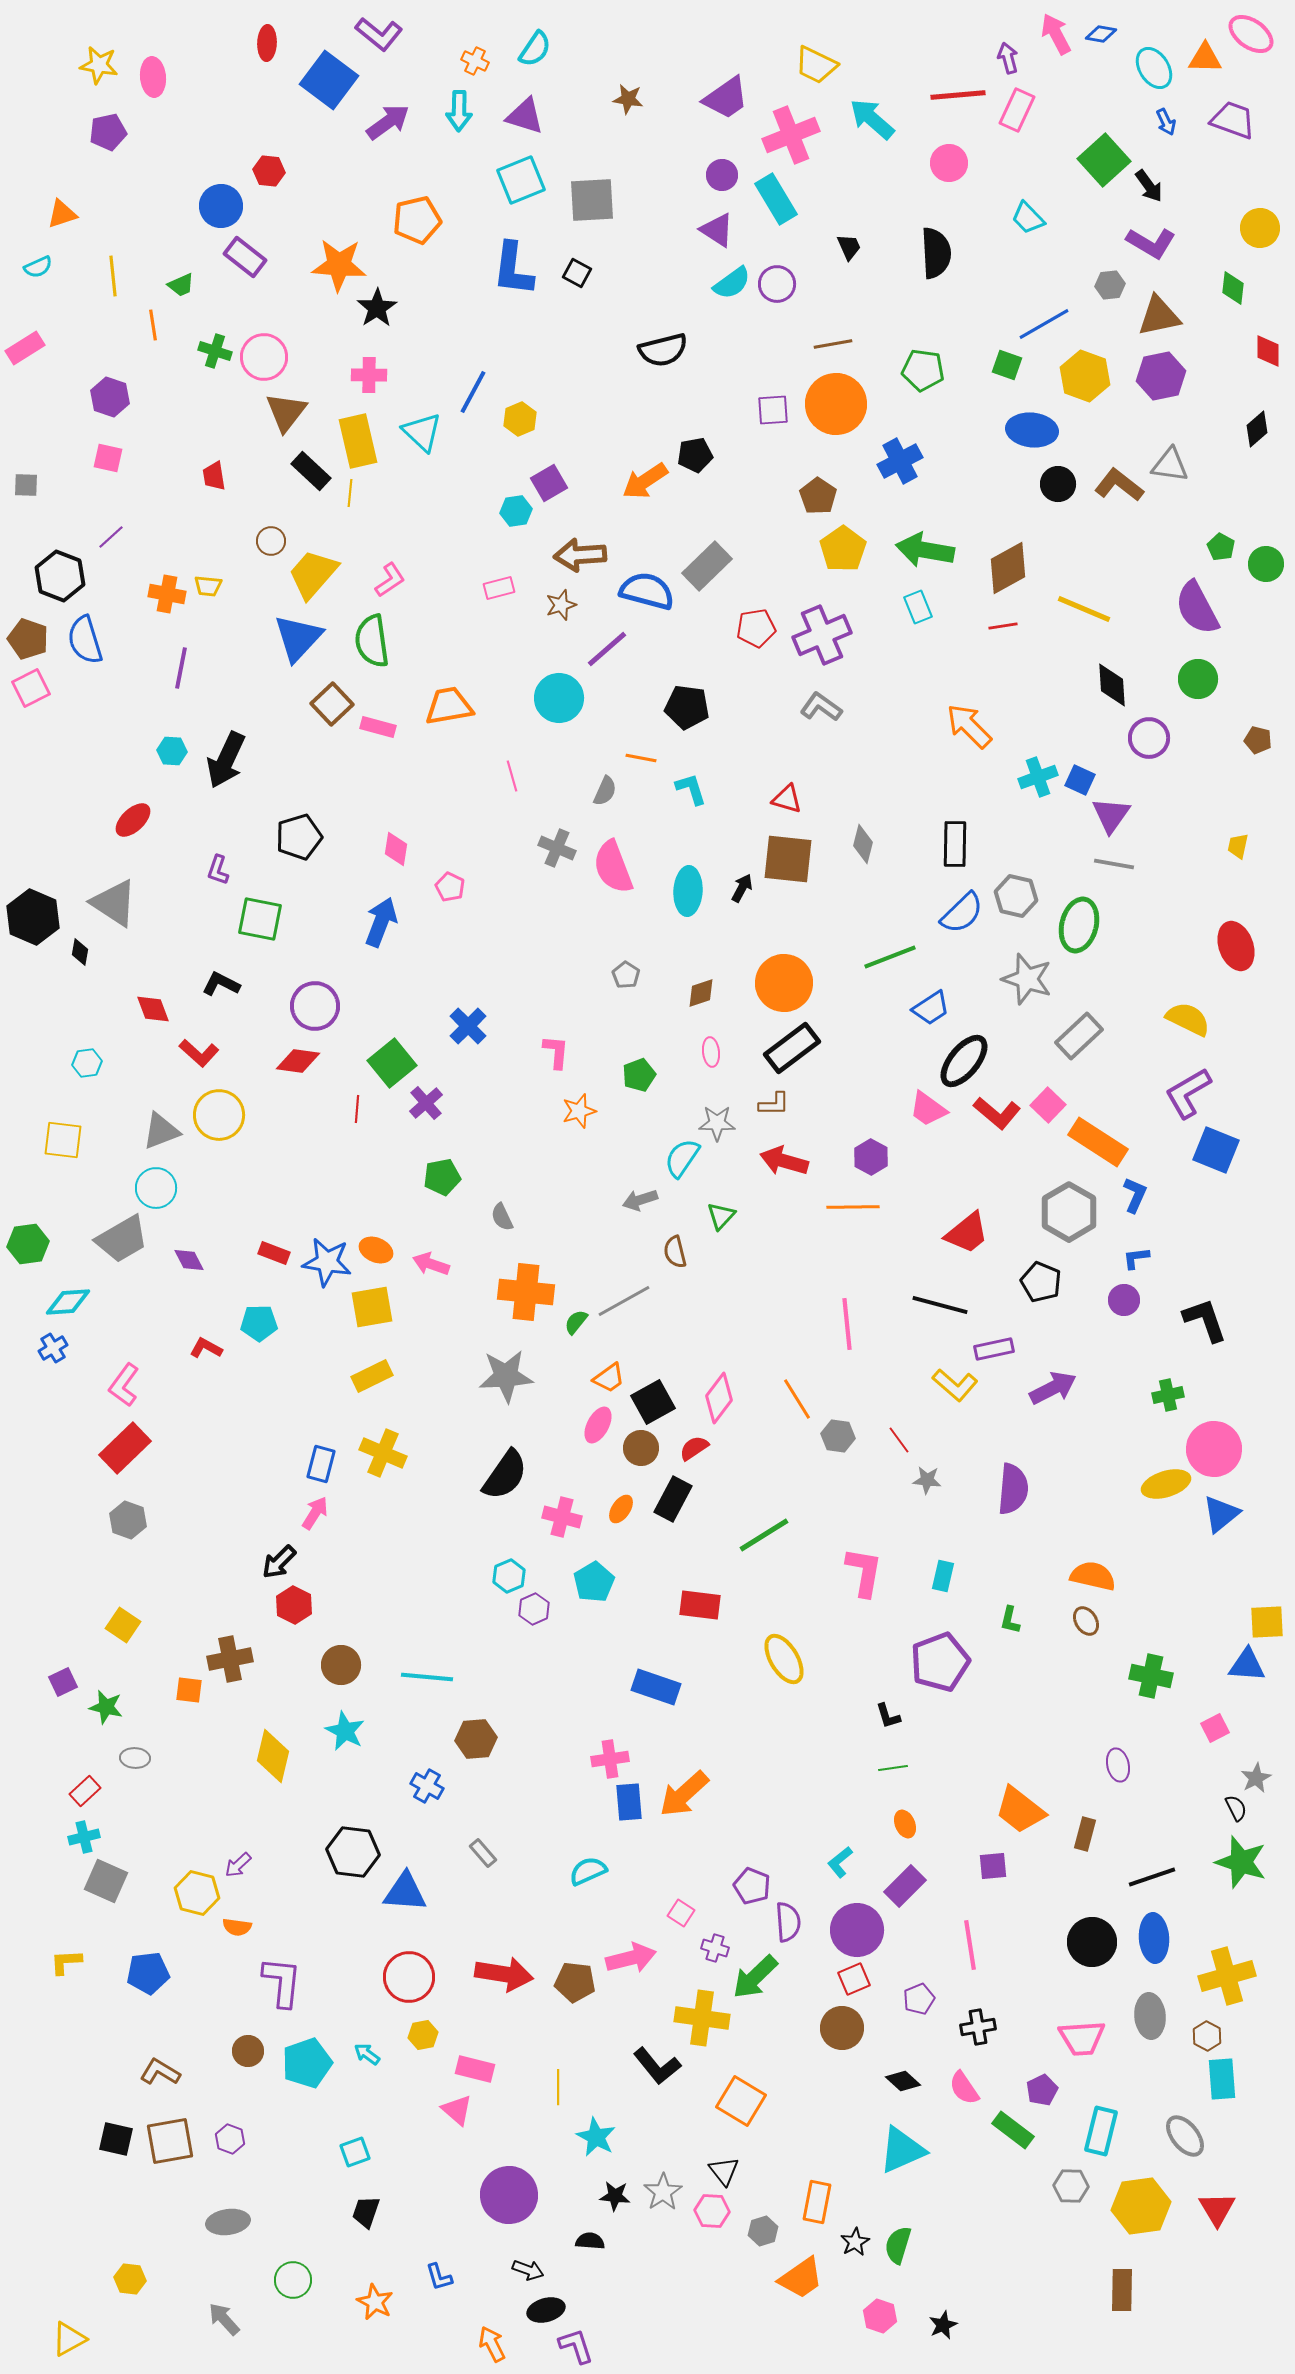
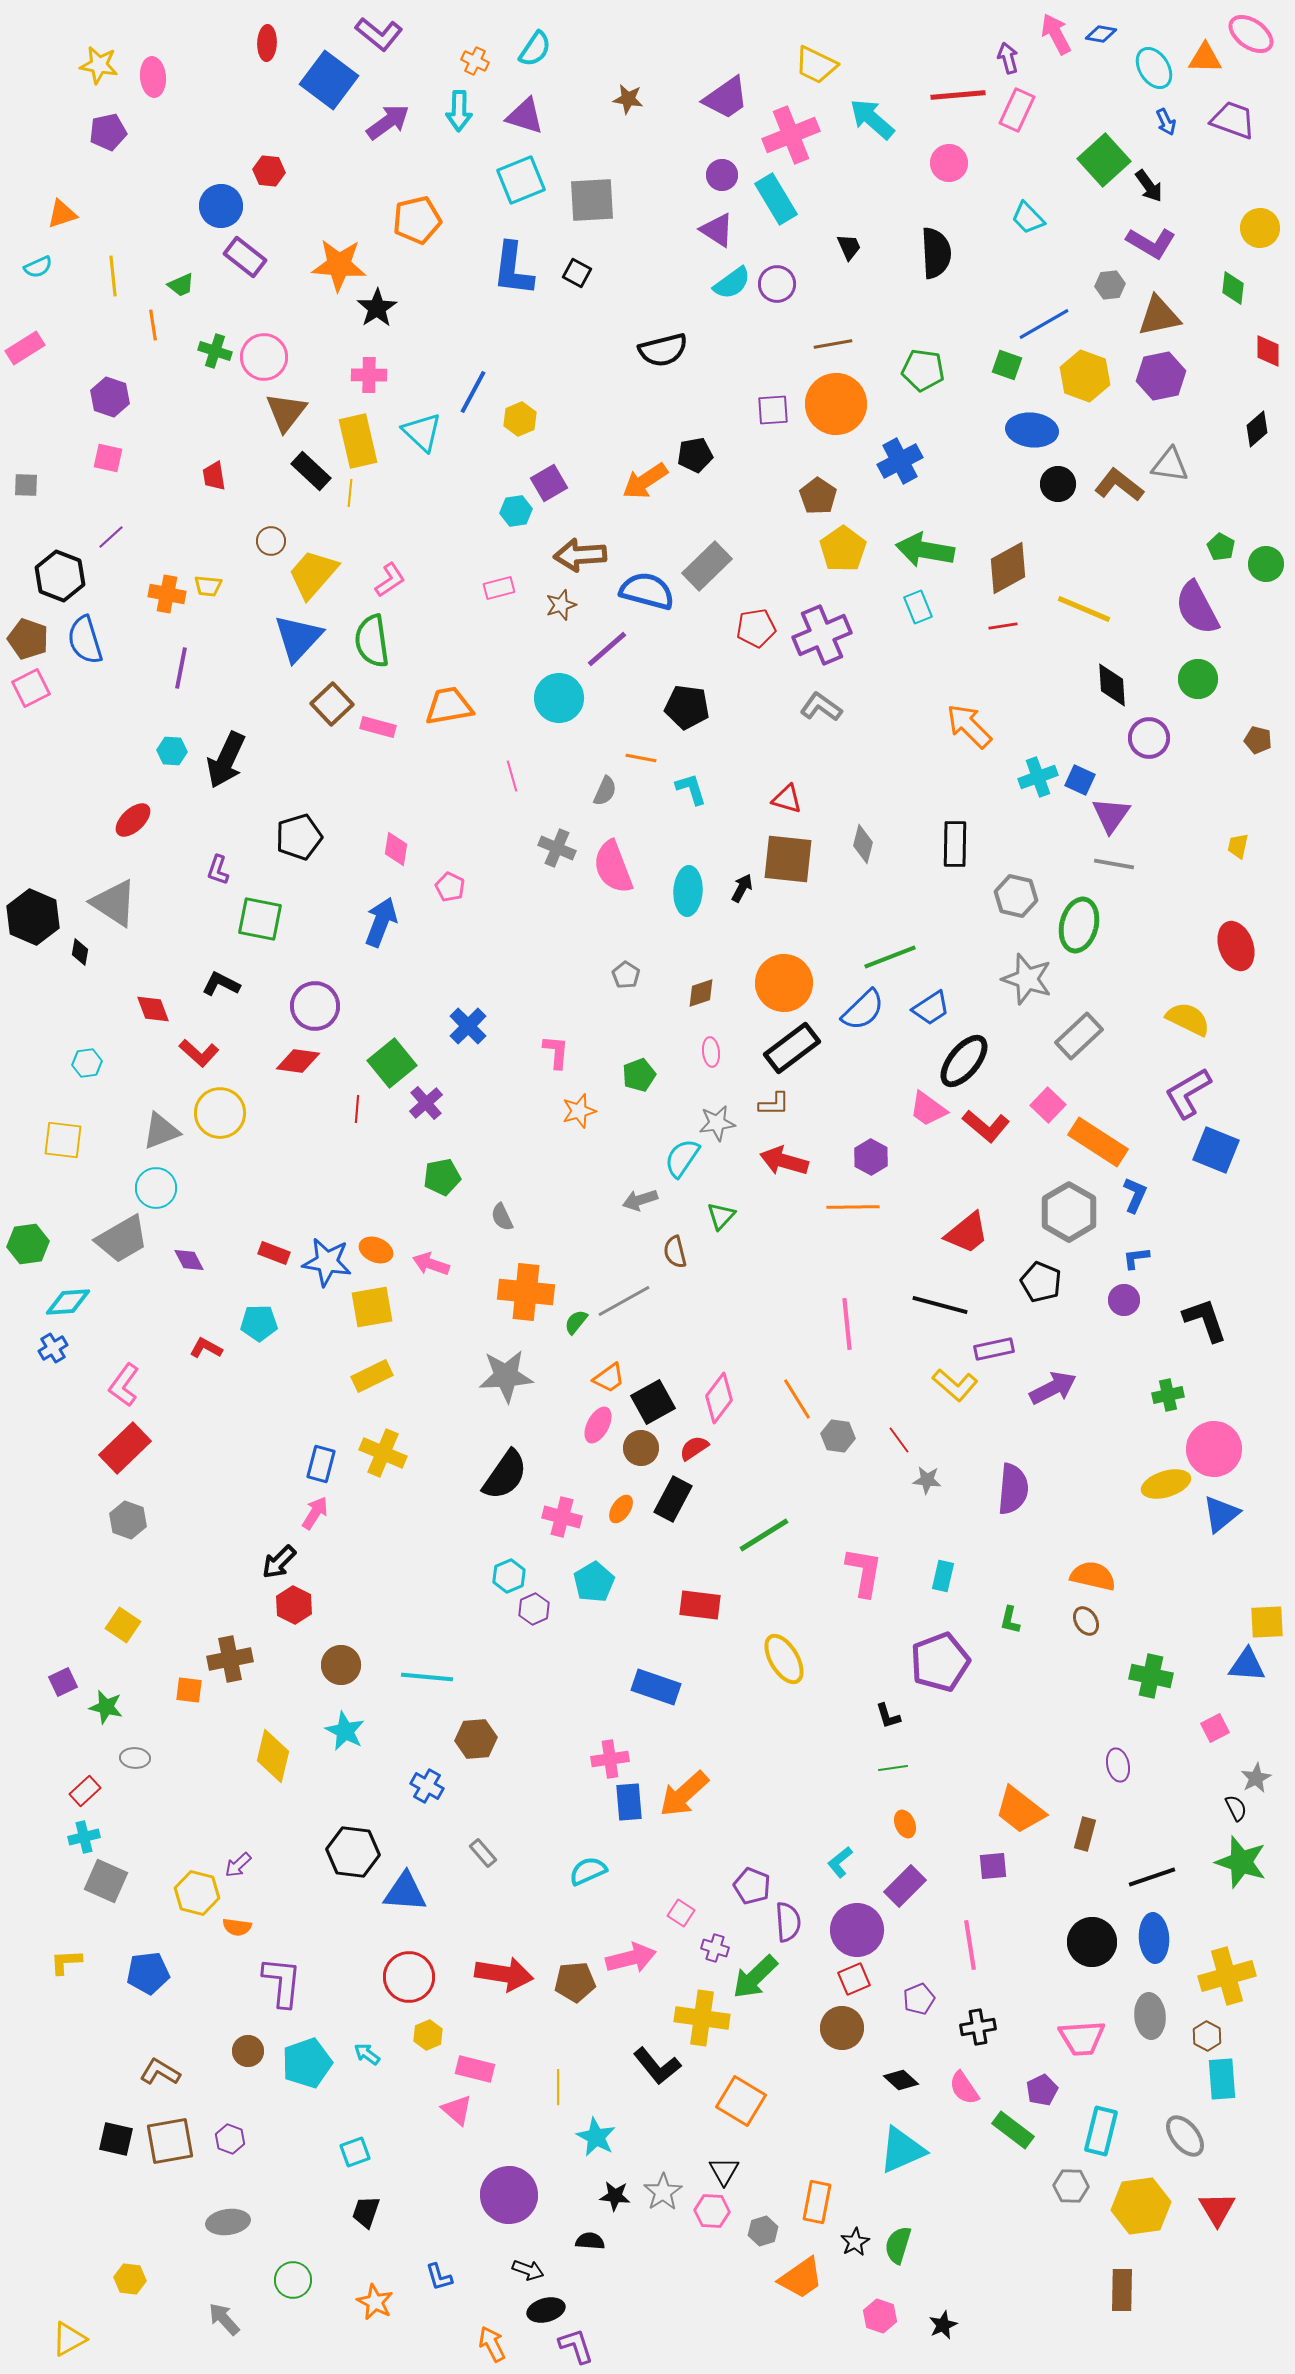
blue semicircle at (962, 913): moved 99 px left, 97 px down
red L-shape at (997, 1113): moved 11 px left, 13 px down
yellow circle at (219, 1115): moved 1 px right, 2 px up
gray star at (717, 1123): rotated 9 degrees counterclockwise
brown pentagon at (575, 1982): rotated 12 degrees counterclockwise
yellow hexagon at (423, 2035): moved 5 px right; rotated 12 degrees counterclockwise
black diamond at (903, 2081): moved 2 px left, 1 px up
black triangle at (724, 2171): rotated 8 degrees clockwise
